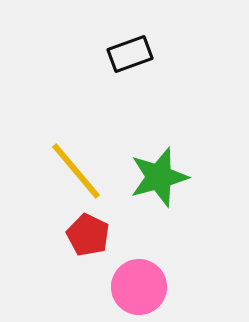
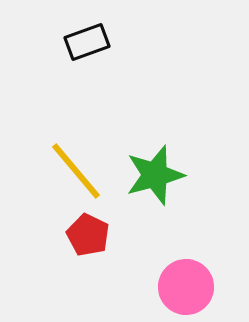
black rectangle: moved 43 px left, 12 px up
green star: moved 4 px left, 2 px up
pink circle: moved 47 px right
